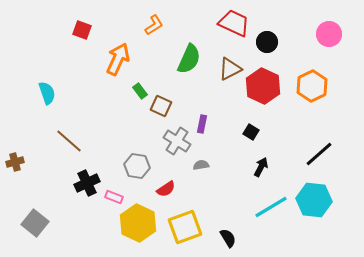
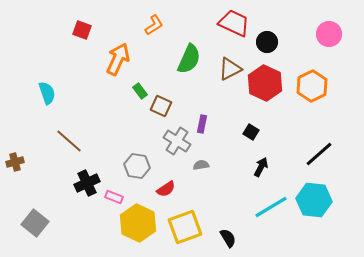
red hexagon: moved 2 px right, 3 px up
